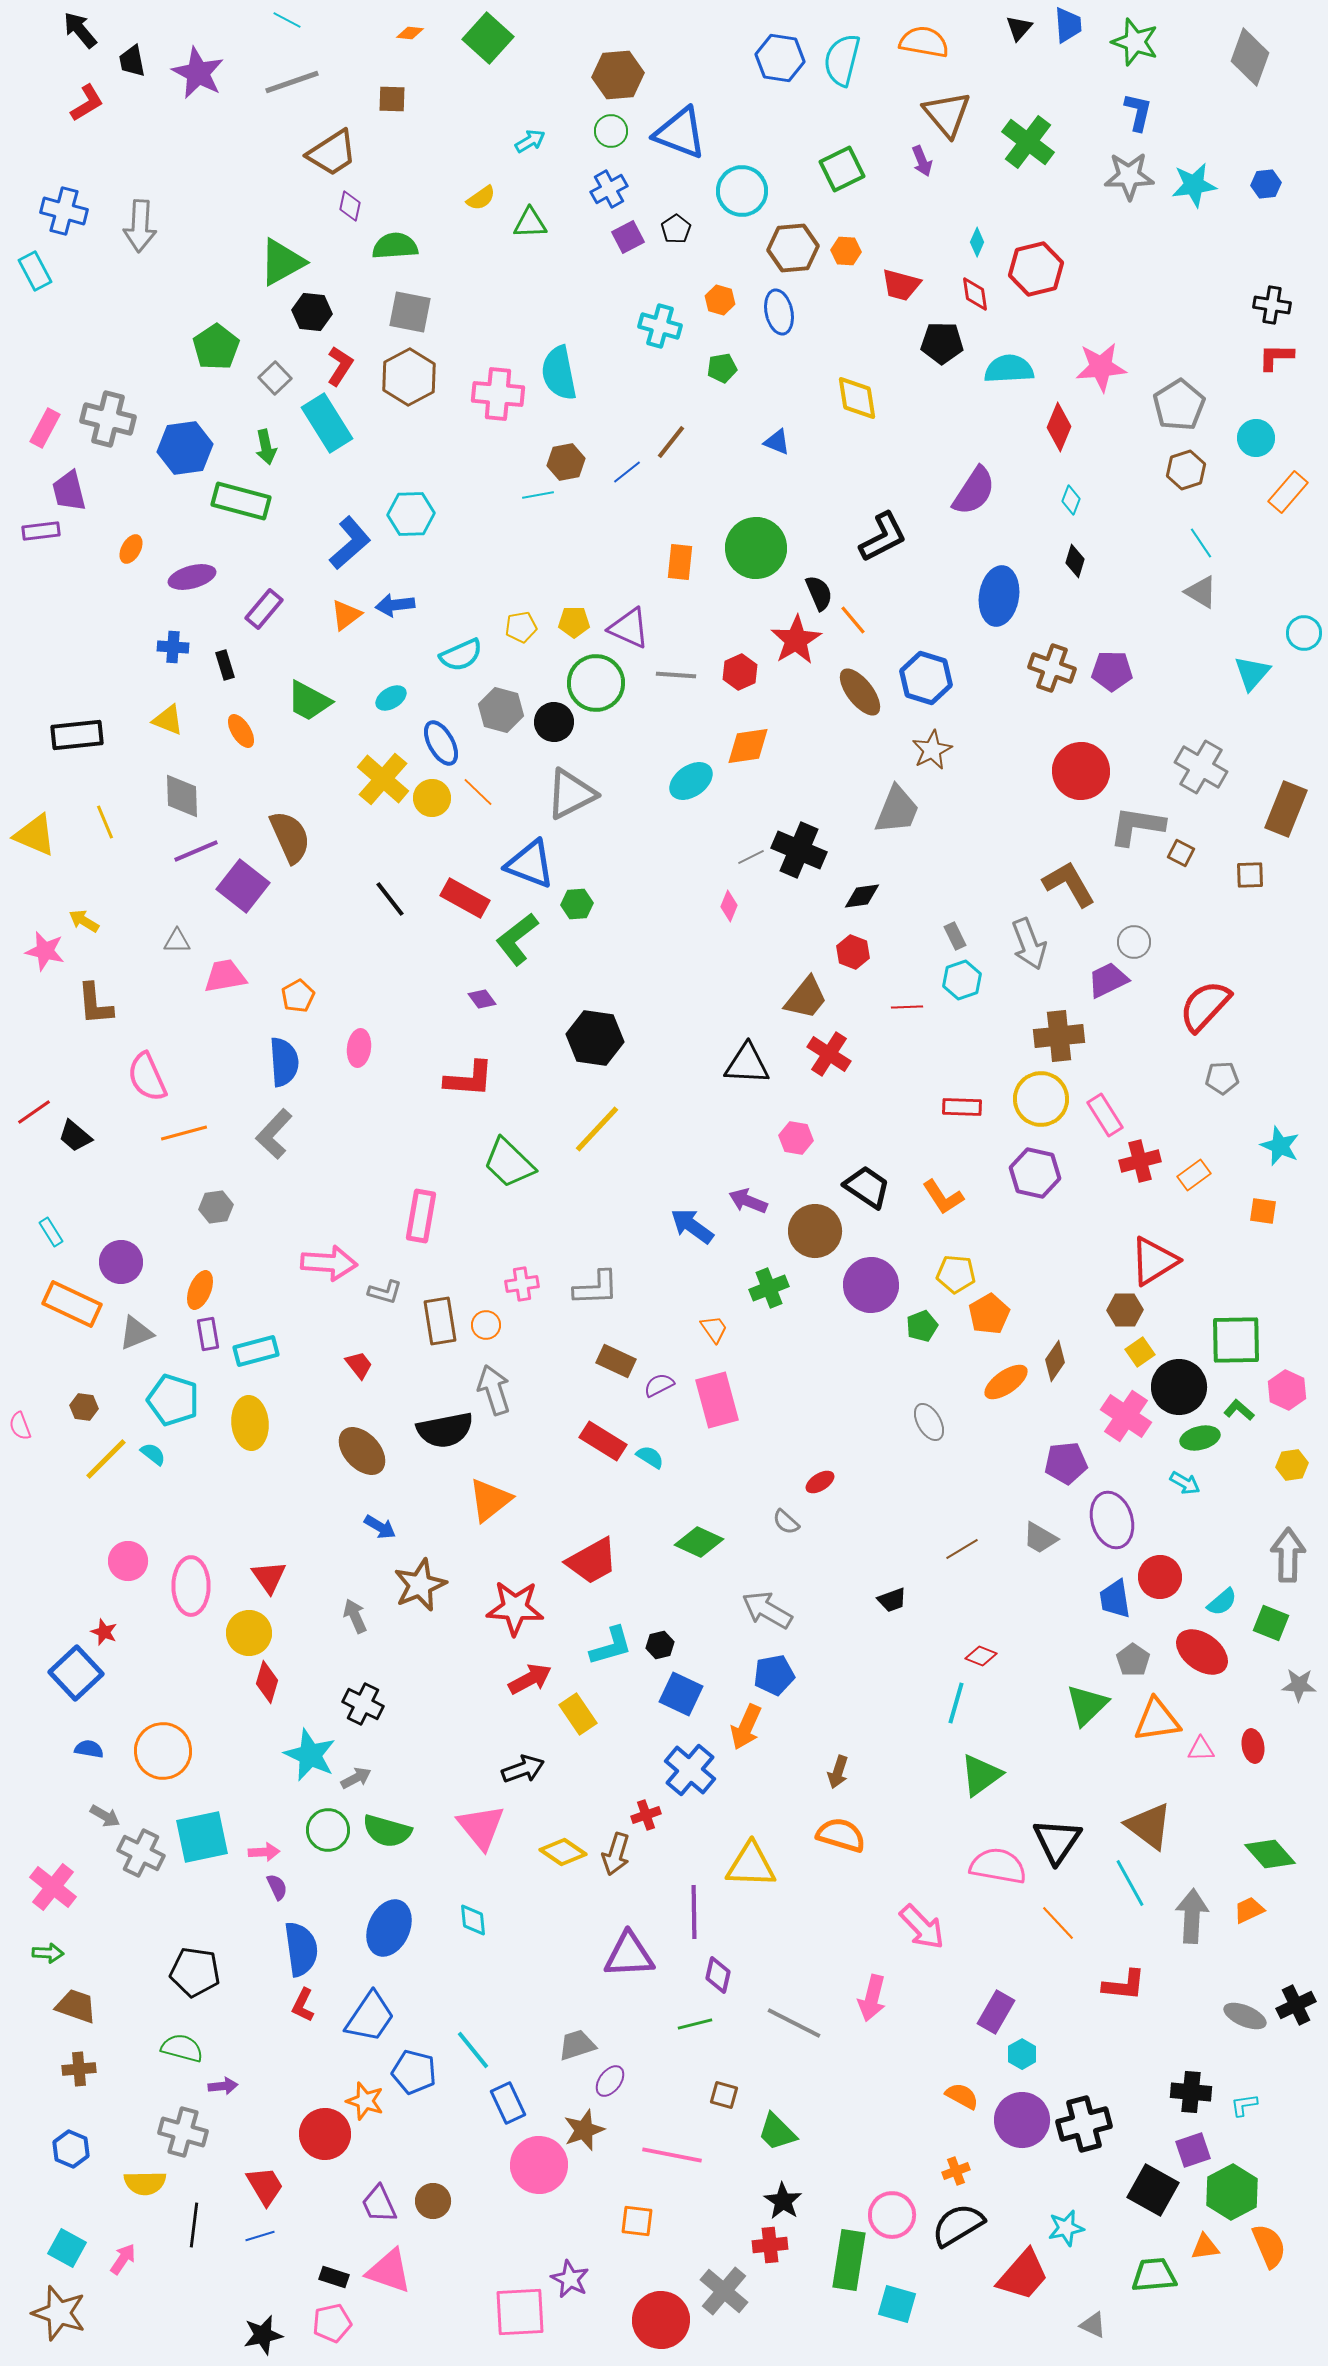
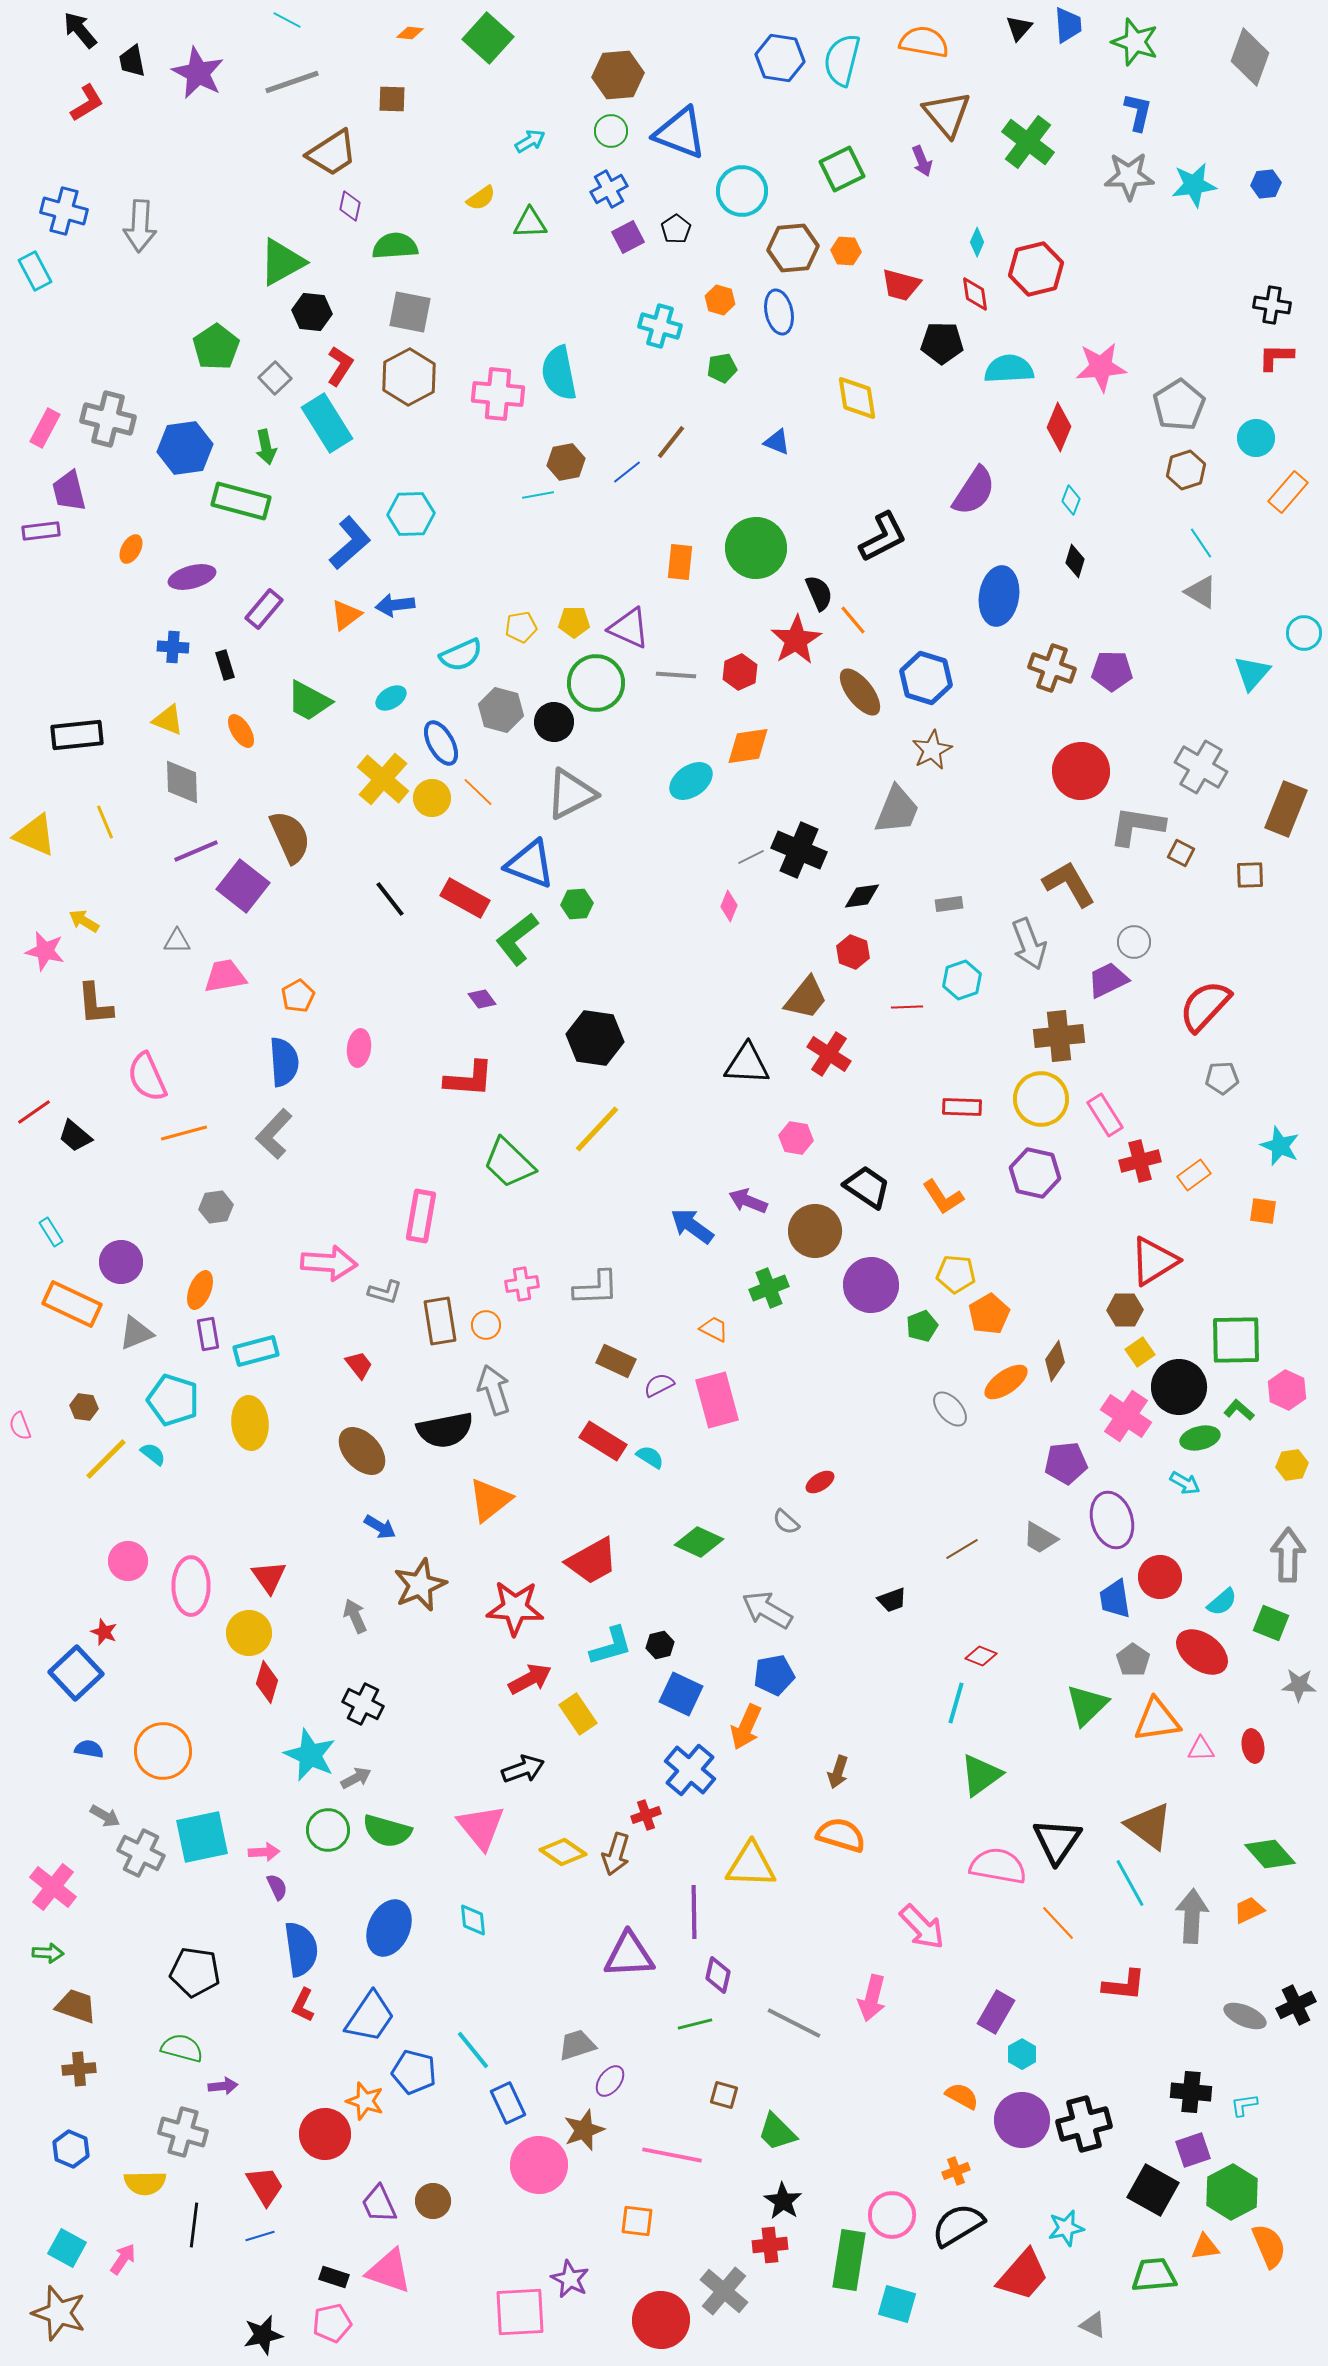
gray diamond at (182, 796): moved 14 px up
gray rectangle at (955, 936): moved 6 px left, 32 px up; rotated 72 degrees counterclockwise
orange trapezoid at (714, 1329): rotated 28 degrees counterclockwise
gray ellipse at (929, 1422): moved 21 px right, 13 px up; rotated 12 degrees counterclockwise
